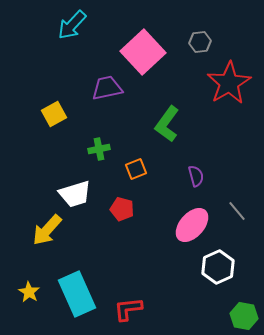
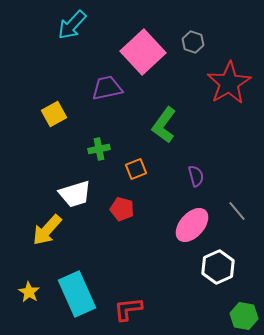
gray hexagon: moved 7 px left; rotated 25 degrees clockwise
green L-shape: moved 3 px left, 1 px down
